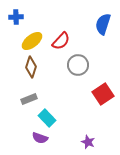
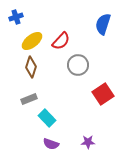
blue cross: rotated 16 degrees counterclockwise
purple semicircle: moved 11 px right, 6 px down
purple star: rotated 24 degrees counterclockwise
